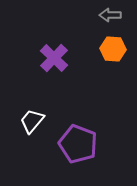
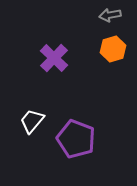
gray arrow: rotated 10 degrees counterclockwise
orange hexagon: rotated 20 degrees counterclockwise
purple pentagon: moved 2 px left, 5 px up
